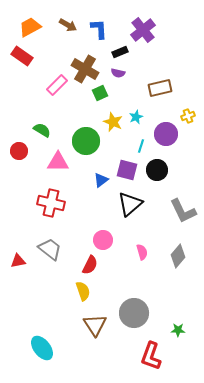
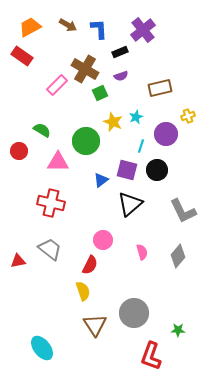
purple semicircle: moved 3 px right, 3 px down; rotated 32 degrees counterclockwise
